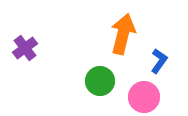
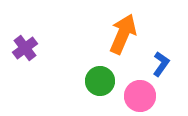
orange arrow: rotated 9 degrees clockwise
blue L-shape: moved 2 px right, 3 px down
pink circle: moved 4 px left, 1 px up
